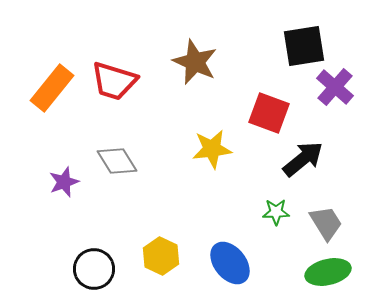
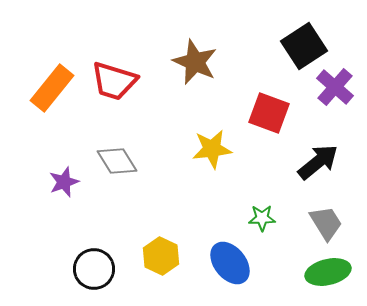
black square: rotated 24 degrees counterclockwise
black arrow: moved 15 px right, 3 px down
green star: moved 14 px left, 6 px down
